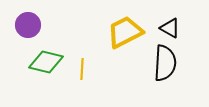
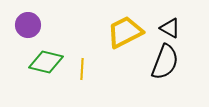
black semicircle: moved 1 px up; rotated 18 degrees clockwise
